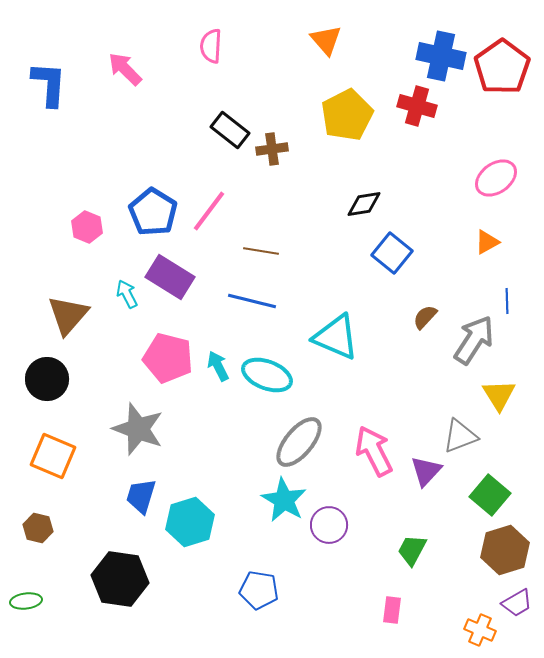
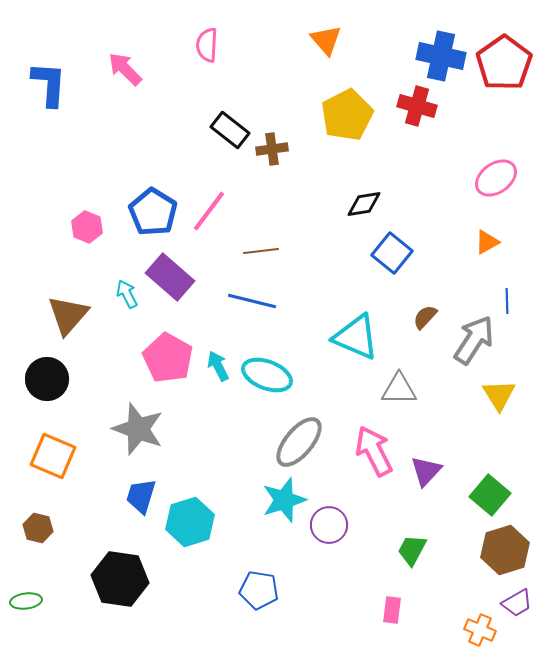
pink semicircle at (211, 46): moved 4 px left, 1 px up
red pentagon at (502, 67): moved 2 px right, 4 px up
brown line at (261, 251): rotated 16 degrees counterclockwise
purple rectangle at (170, 277): rotated 9 degrees clockwise
cyan triangle at (336, 337): moved 20 px right
pink pentagon at (168, 358): rotated 15 degrees clockwise
gray triangle at (460, 436): moved 61 px left, 47 px up; rotated 21 degrees clockwise
cyan star at (284, 500): rotated 24 degrees clockwise
